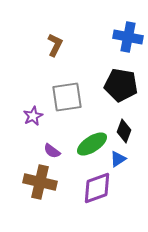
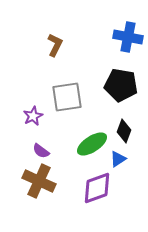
purple semicircle: moved 11 px left
brown cross: moved 1 px left, 1 px up; rotated 12 degrees clockwise
